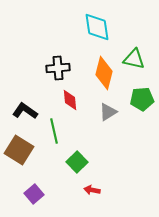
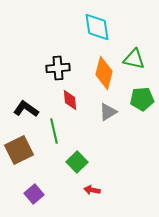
black L-shape: moved 1 px right, 2 px up
brown square: rotated 32 degrees clockwise
